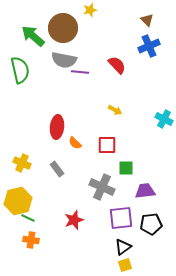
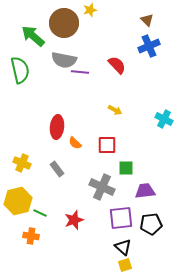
brown circle: moved 1 px right, 5 px up
green line: moved 12 px right, 5 px up
orange cross: moved 4 px up
black triangle: rotated 42 degrees counterclockwise
